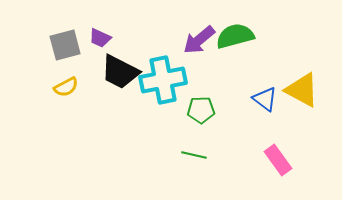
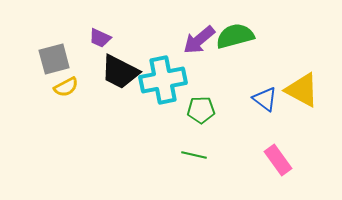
gray square: moved 11 px left, 14 px down
